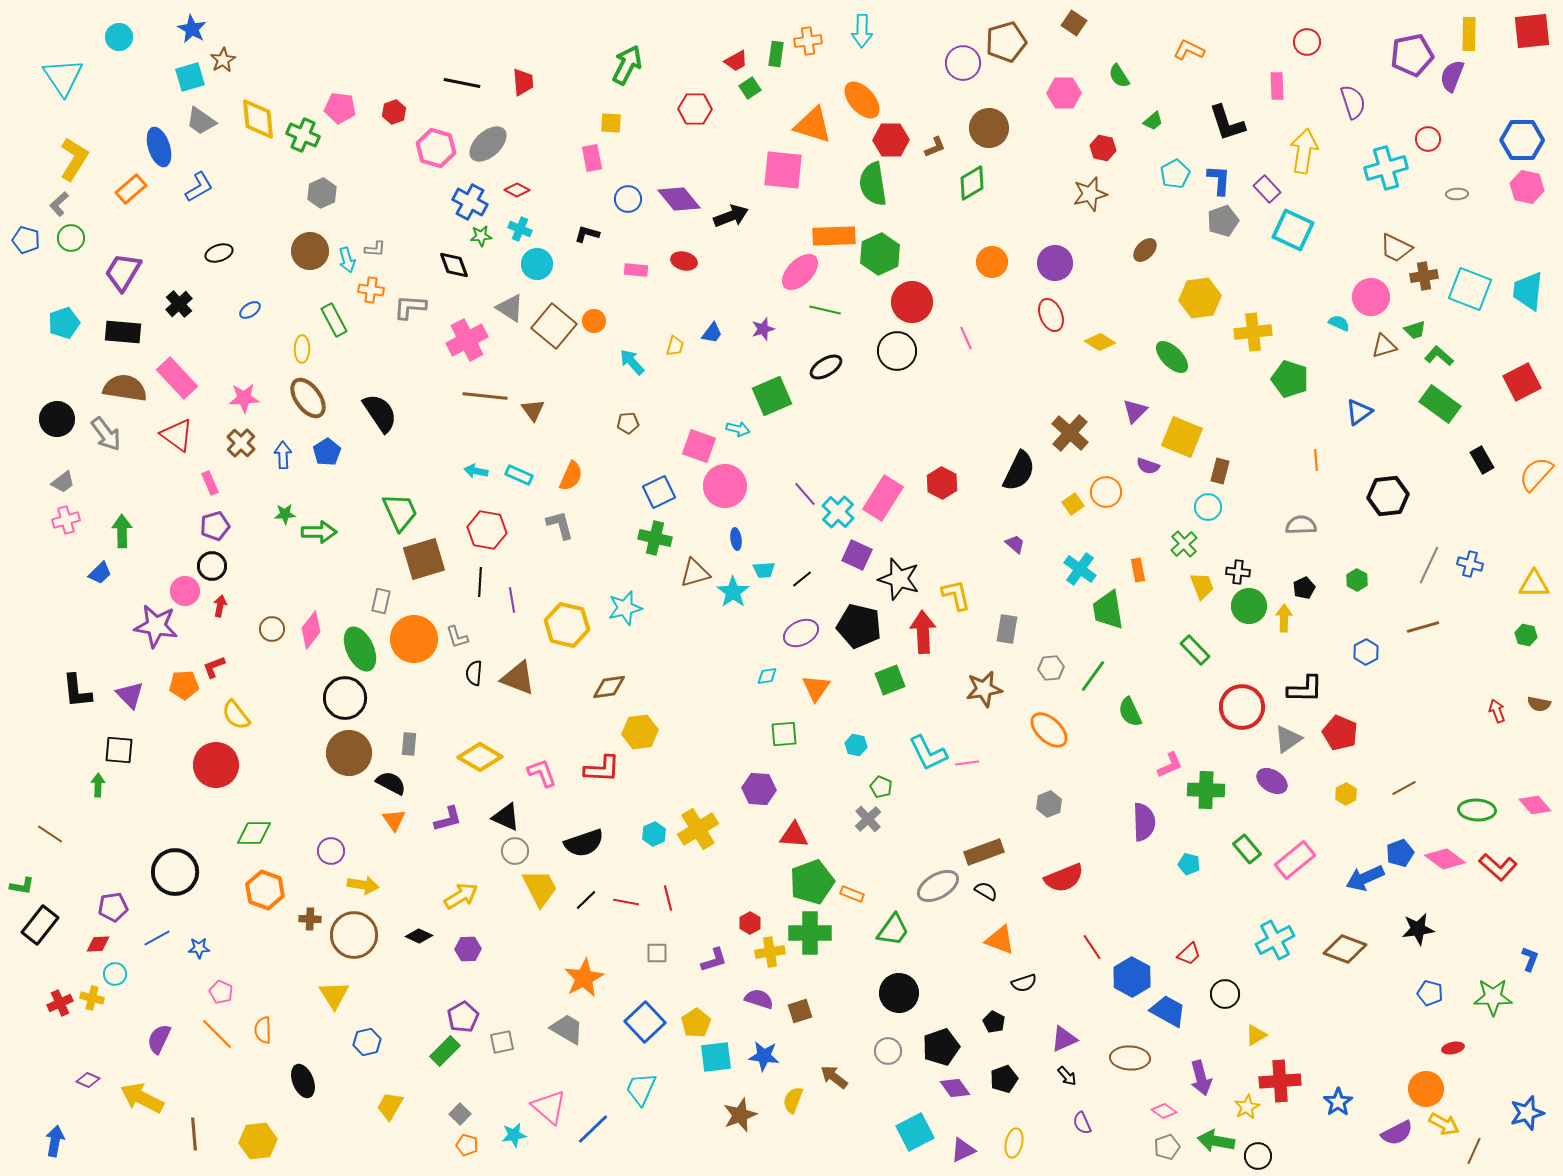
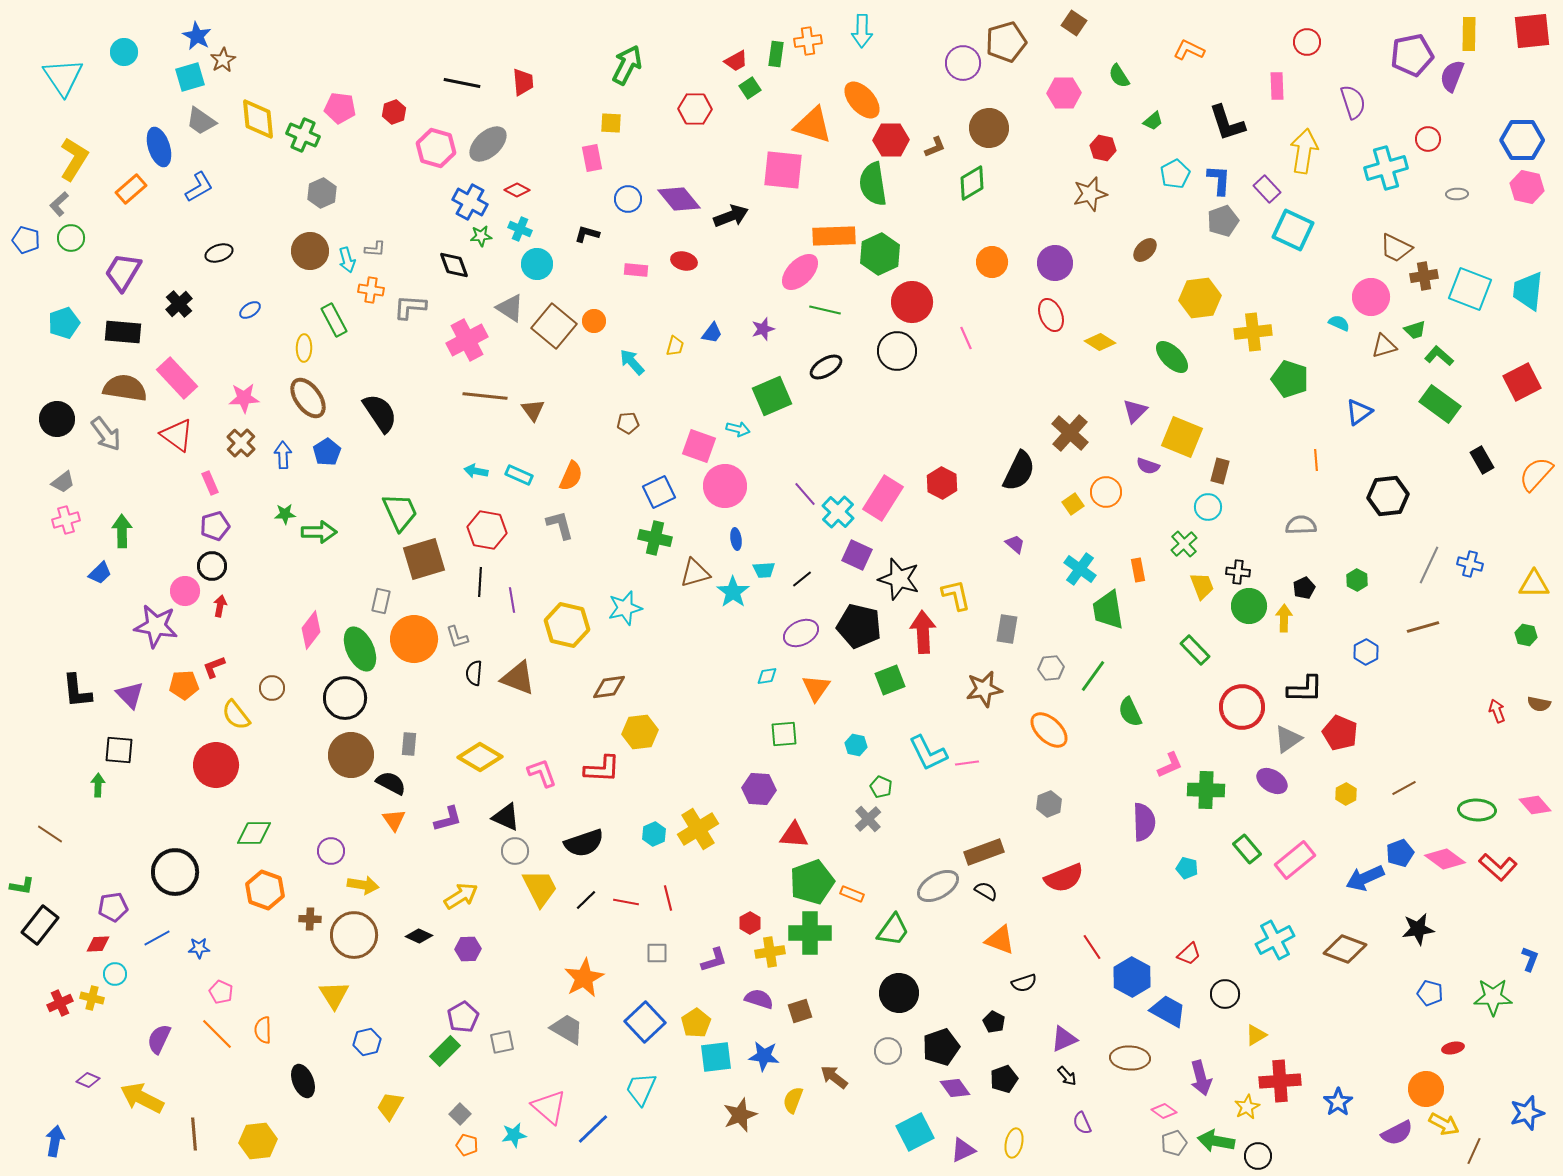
blue star at (192, 29): moved 5 px right, 7 px down
cyan circle at (119, 37): moved 5 px right, 15 px down
yellow ellipse at (302, 349): moved 2 px right, 1 px up
brown circle at (272, 629): moved 59 px down
brown circle at (349, 753): moved 2 px right, 2 px down
cyan pentagon at (1189, 864): moved 2 px left, 4 px down
gray pentagon at (1167, 1147): moved 7 px right, 4 px up
